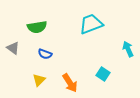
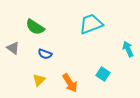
green semicircle: moved 2 px left; rotated 42 degrees clockwise
